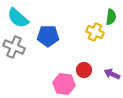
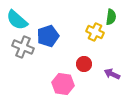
cyan semicircle: moved 1 px left, 2 px down
blue pentagon: rotated 20 degrees counterclockwise
gray cross: moved 9 px right
red circle: moved 6 px up
pink hexagon: moved 1 px left
